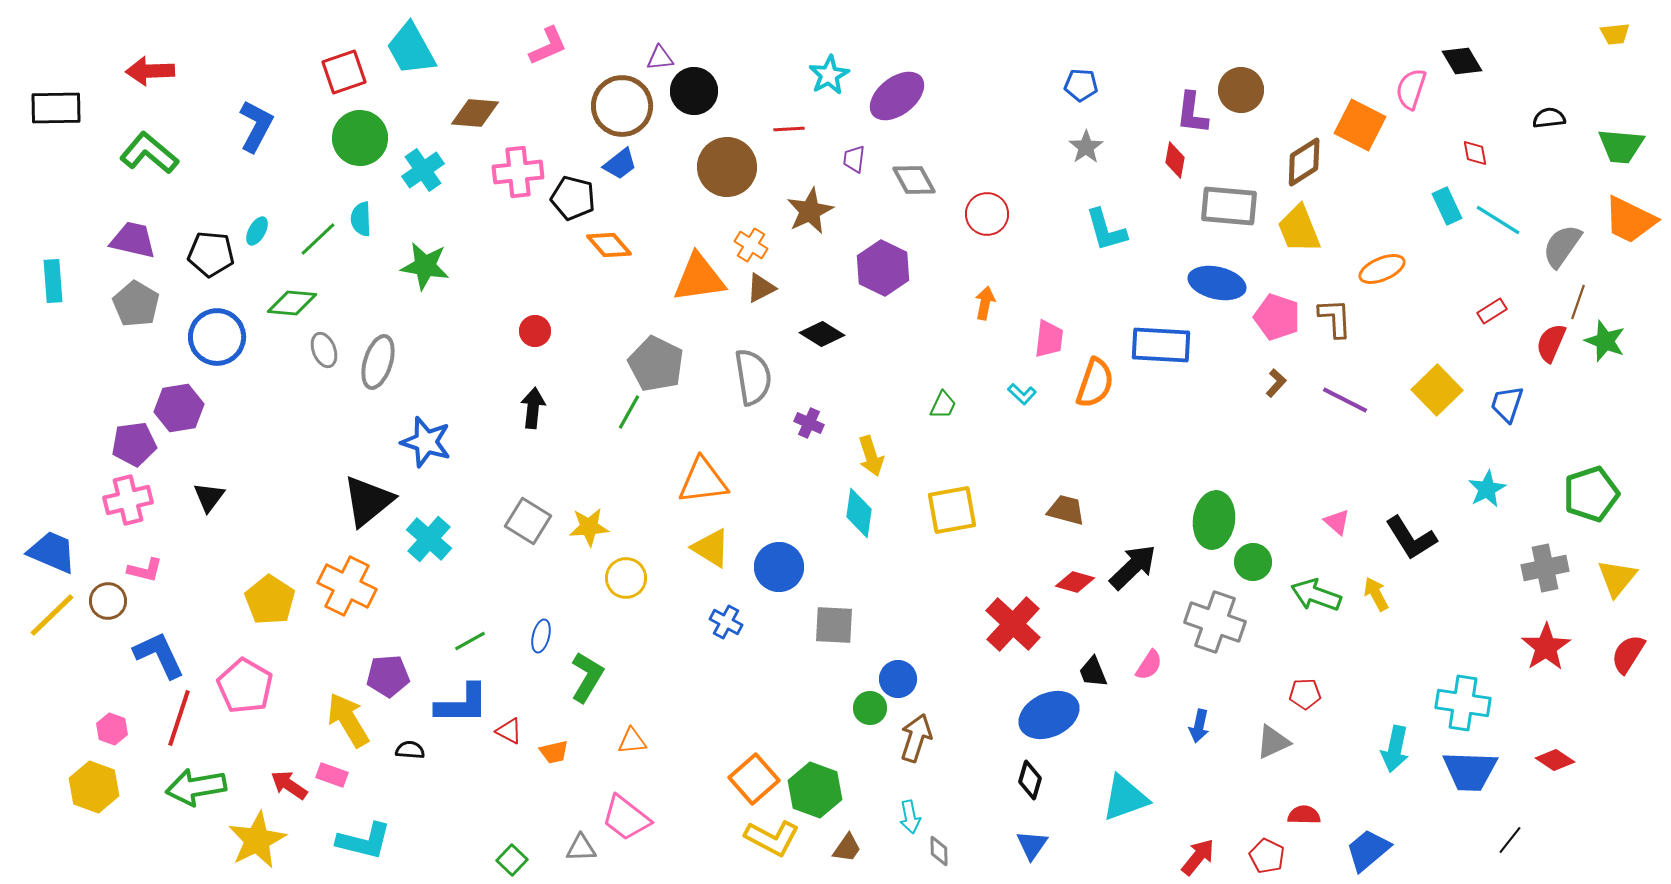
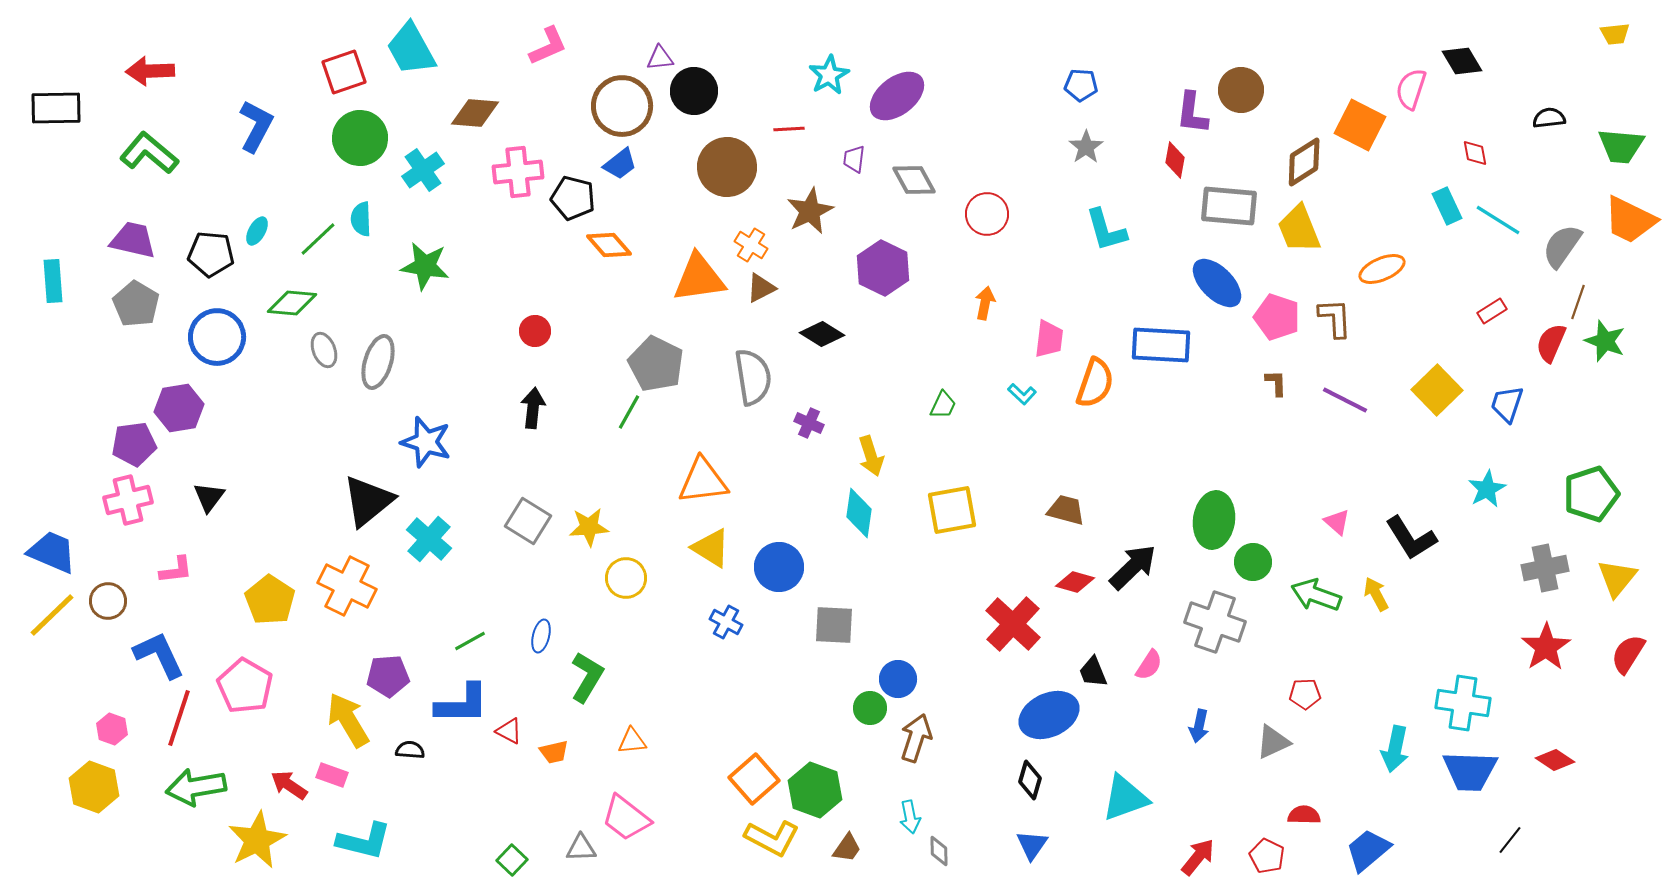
blue ellipse at (1217, 283): rotated 32 degrees clockwise
brown L-shape at (1276, 383): rotated 44 degrees counterclockwise
pink L-shape at (145, 570): moved 31 px right; rotated 21 degrees counterclockwise
